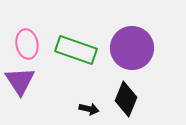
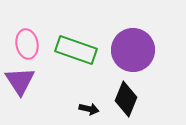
purple circle: moved 1 px right, 2 px down
